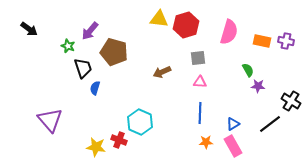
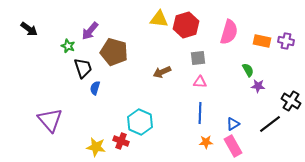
red cross: moved 2 px right, 1 px down
